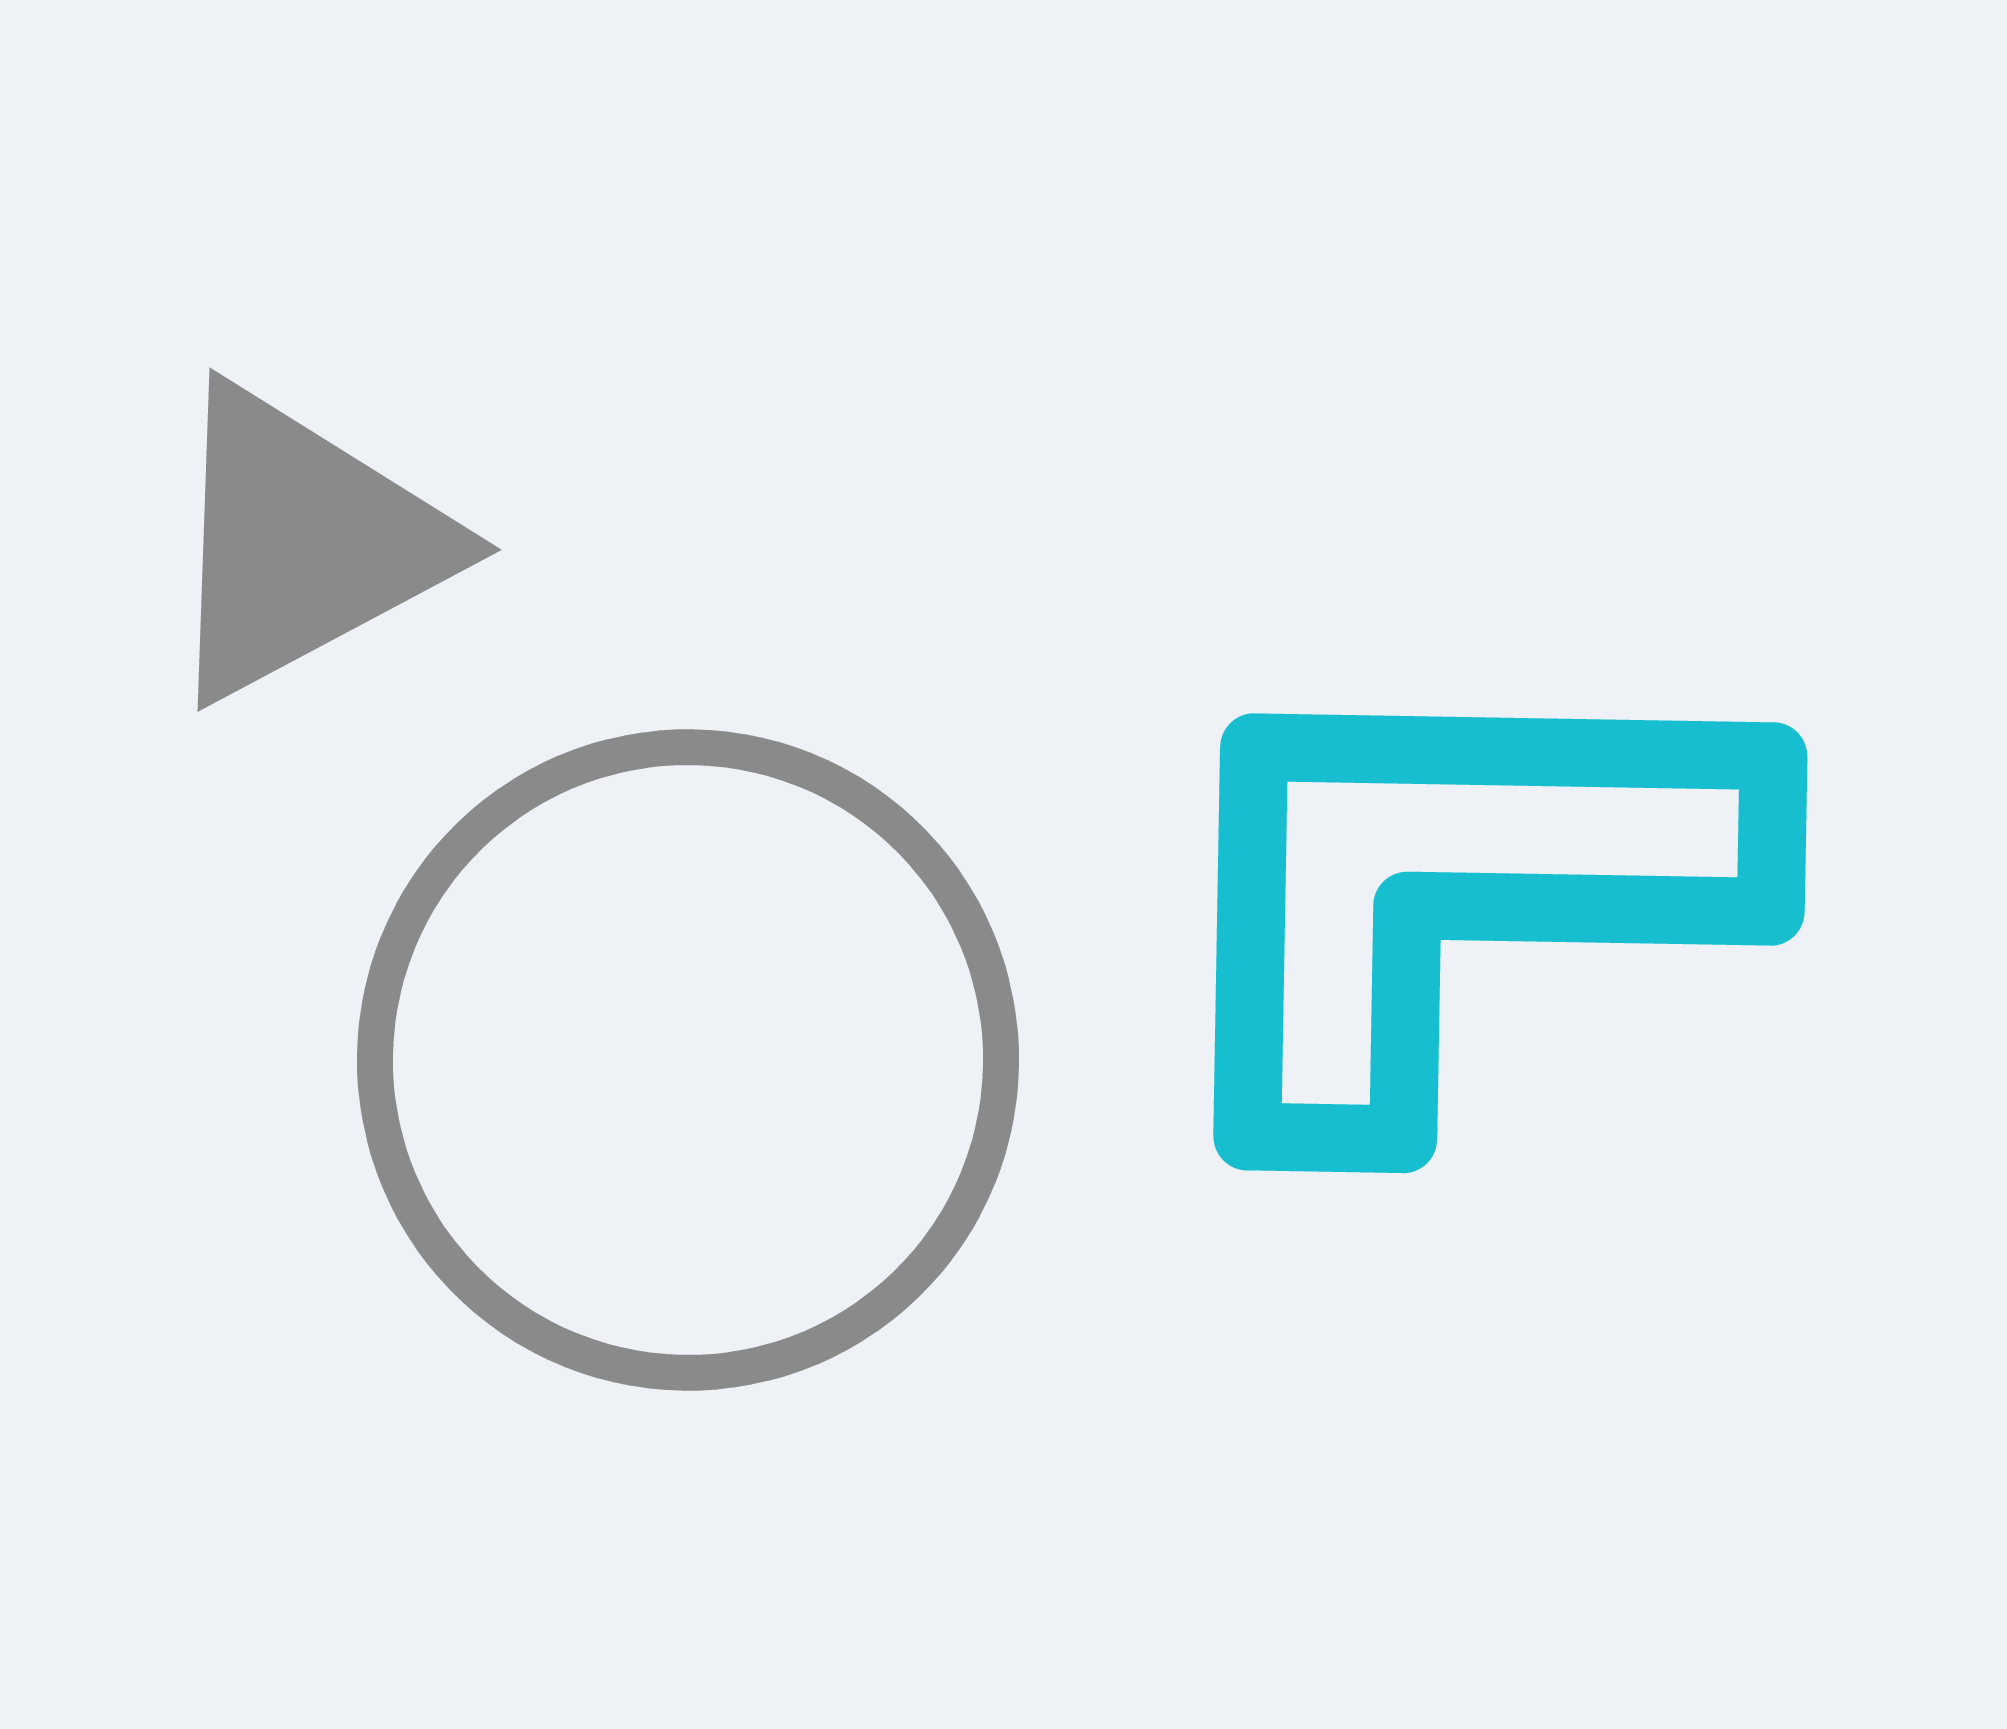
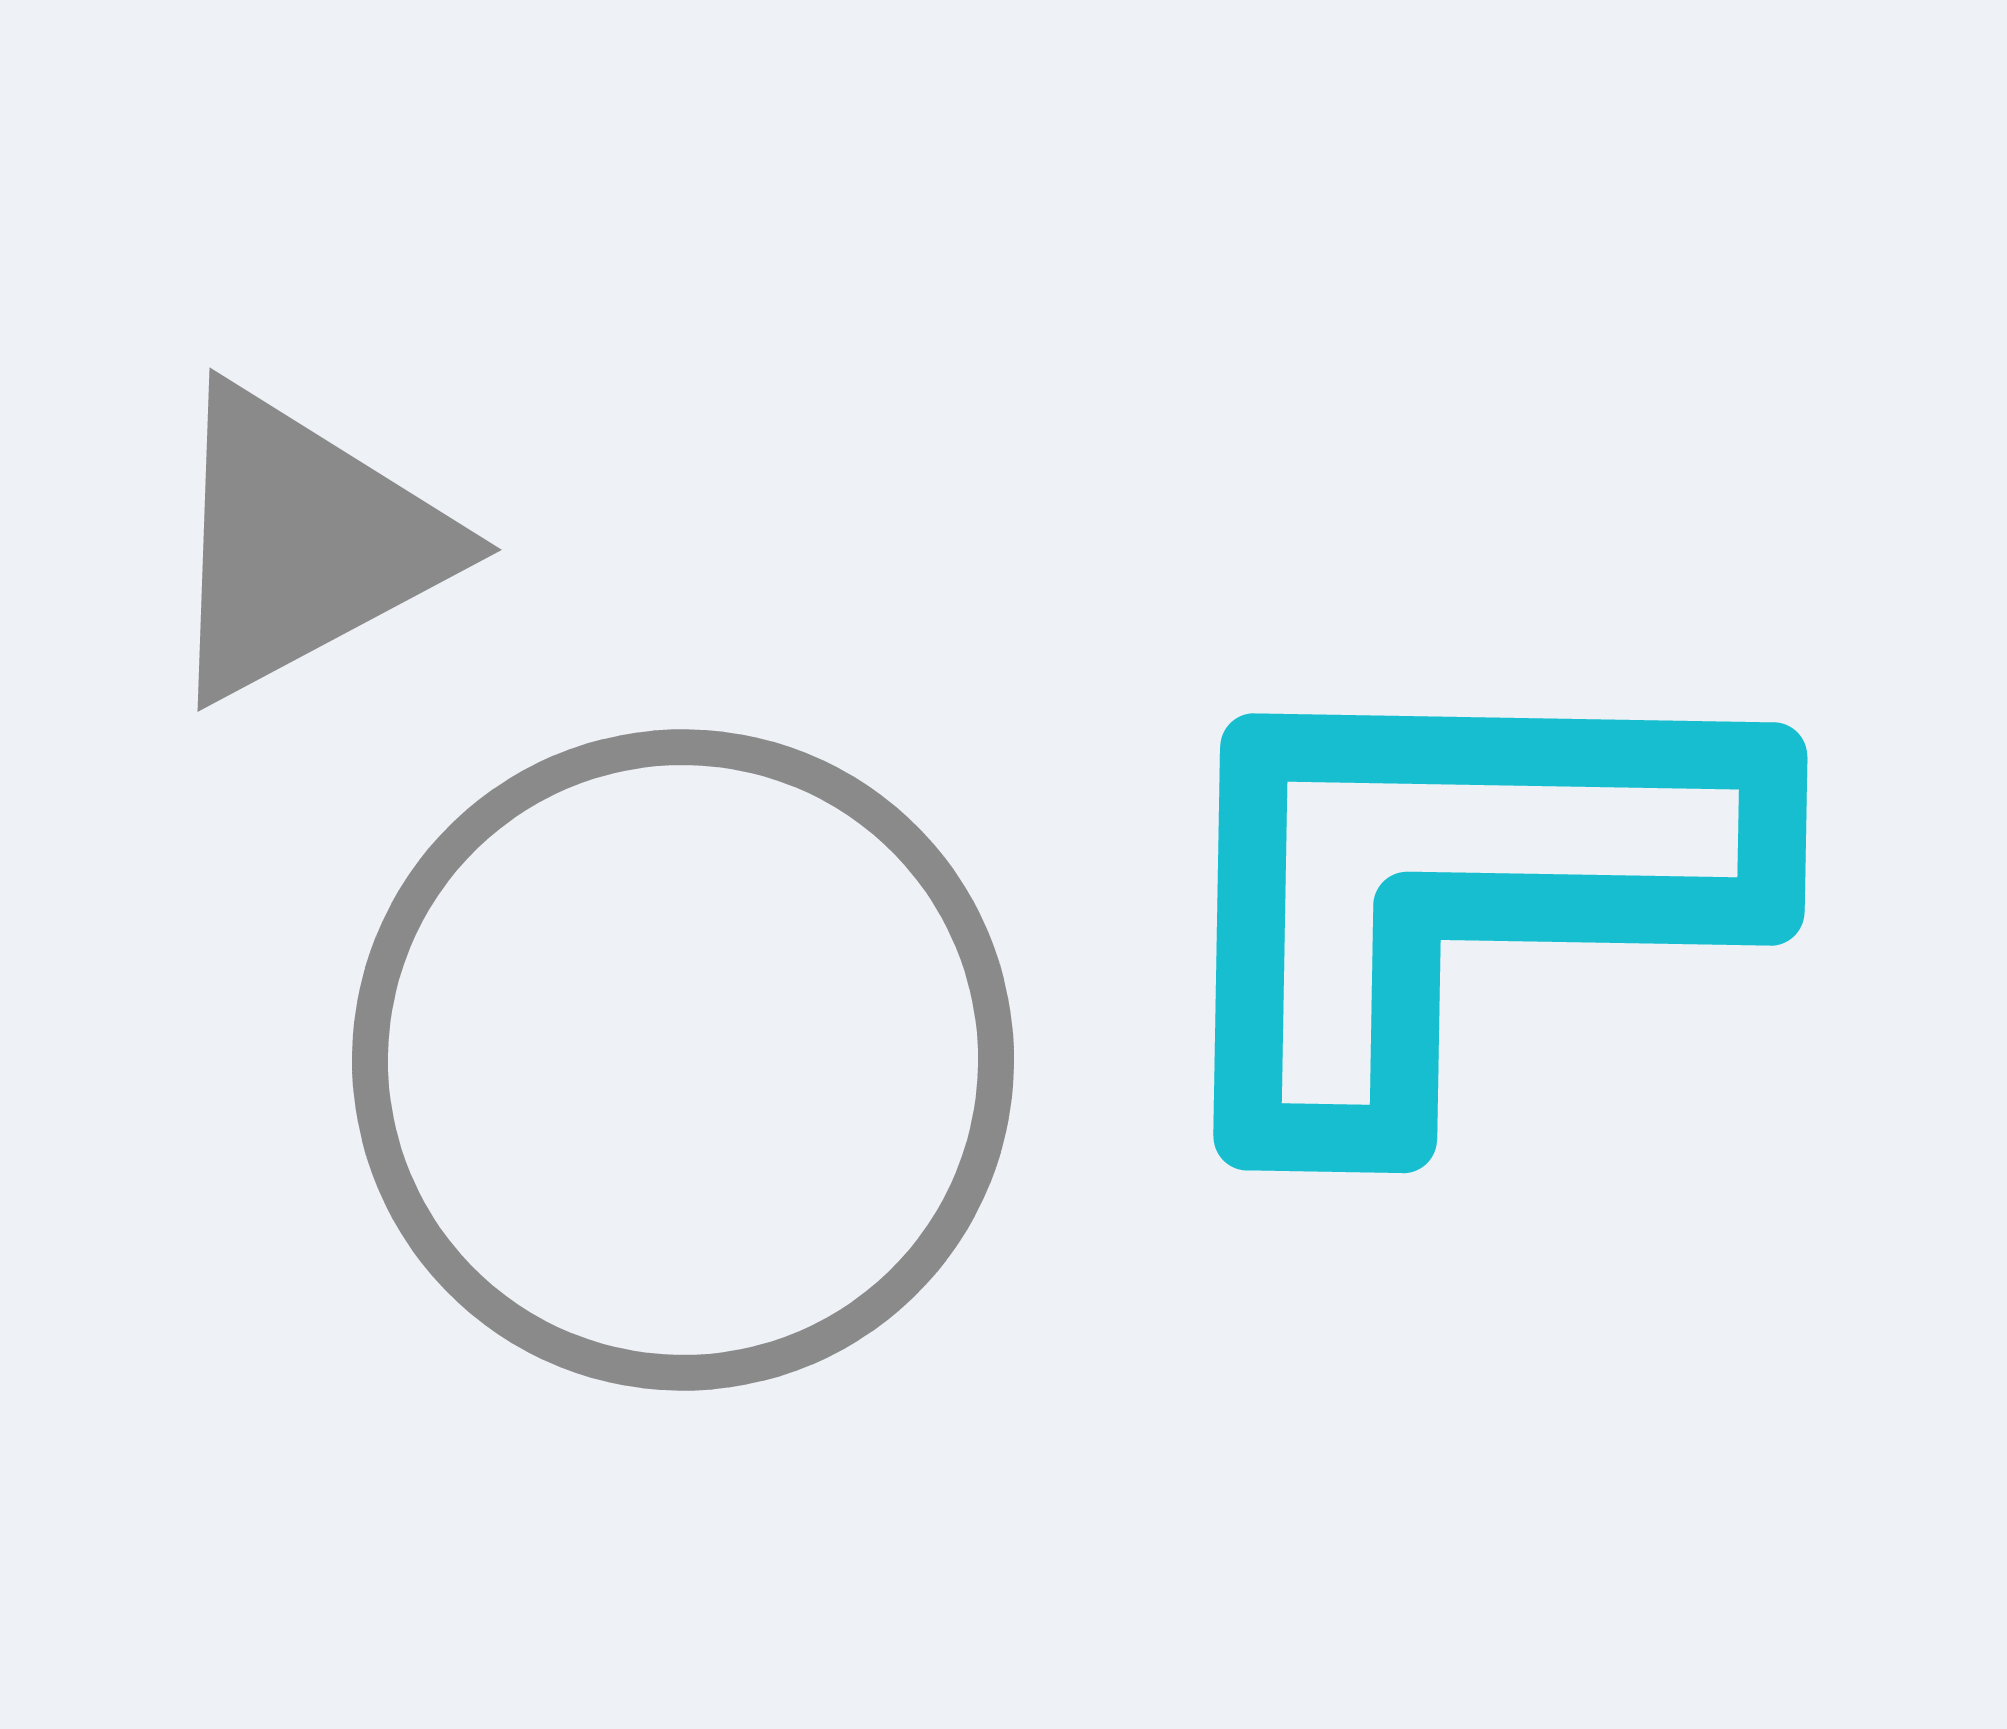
gray circle: moved 5 px left
